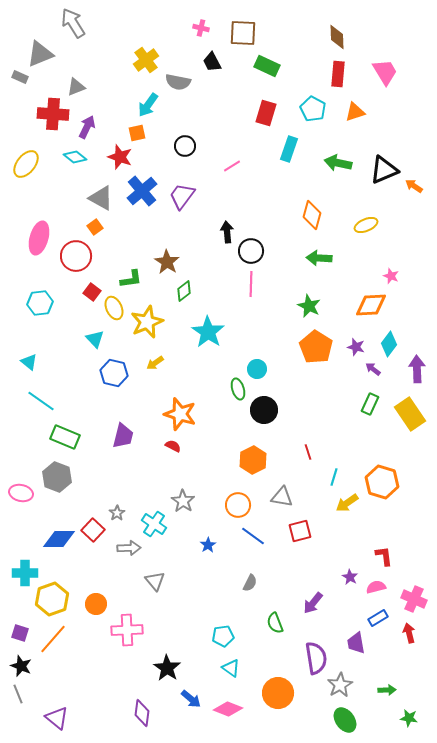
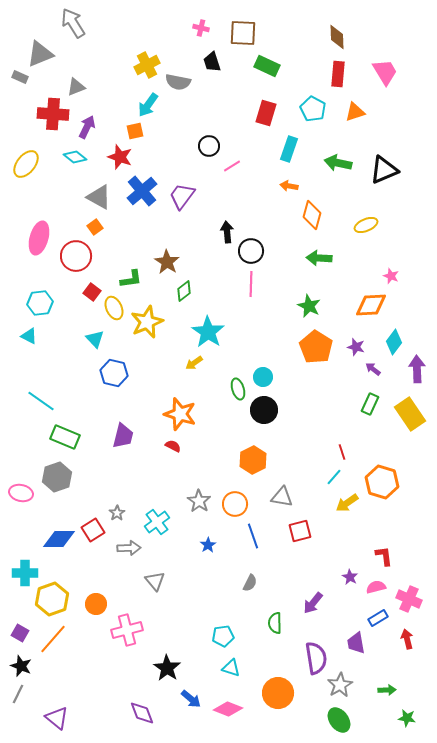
yellow cross at (146, 60): moved 1 px right, 5 px down; rotated 10 degrees clockwise
black trapezoid at (212, 62): rotated 10 degrees clockwise
orange square at (137, 133): moved 2 px left, 2 px up
black circle at (185, 146): moved 24 px right
orange arrow at (414, 186): moved 125 px left; rotated 24 degrees counterclockwise
gray triangle at (101, 198): moved 2 px left, 1 px up
cyan diamond at (389, 344): moved 5 px right, 2 px up
cyan triangle at (29, 362): moved 26 px up; rotated 12 degrees counterclockwise
yellow arrow at (155, 363): moved 39 px right
cyan circle at (257, 369): moved 6 px right, 8 px down
red line at (308, 452): moved 34 px right
gray hexagon at (57, 477): rotated 20 degrees clockwise
cyan line at (334, 477): rotated 24 degrees clockwise
gray star at (183, 501): moved 16 px right
orange circle at (238, 505): moved 3 px left, 1 px up
cyan cross at (154, 524): moved 3 px right, 2 px up; rotated 20 degrees clockwise
red square at (93, 530): rotated 15 degrees clockwise
blue line at (253, 536): rotated 35 degrees clockwise
pink cross at (414, 599): moved 5 px left
green semicircle at (275, 623): rotated 20 degrees clockwise
pink cross at (127, 630): rotated 12 degrees counterclockwise
purple square at (20, 633): rotated 12 degrees clockwise
red arrow at (409, 633): moved 2 px left, 6 px down
cyan triangle at (231, 668): rotated 18 degrees counterclockwise
gray line at (18, 694): rotated 48 degrees clockwise
purple diamond at (142, 713): rotated 28 degrees counterclockwise
green star at (409, 718): moved 2 px left
green ellipse at (345, 720): moved 6 px left
